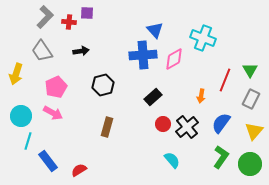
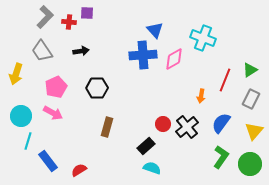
green triangle: rotated 28 degrees clockwise
black hexagon: moved 6 px left, 3 px down; rotated 15 degrees clockwise
black rectangle: moved 7 px left, 49 px down
cyan semicircle: moved 20 px left, 8 px down; rotated 30 degrees counterclockwise
